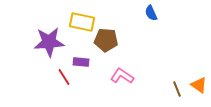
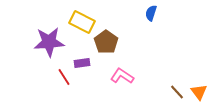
blue semicircle: rotated 42 degrees clockwise
yellow rectangle: rotated 15 degrees clockwise
brown pentagon: moved 2 px down; rotated 30 degrees clockwise
purple rectangle: moved 1 px right, 1 px down; rotated 14 degrees counterclockwise
orange triangle: moved 7 px down; rotated 18 degrees clockwise
brown line: moved 3 px down; rotated 21 degrees counterclockwise
